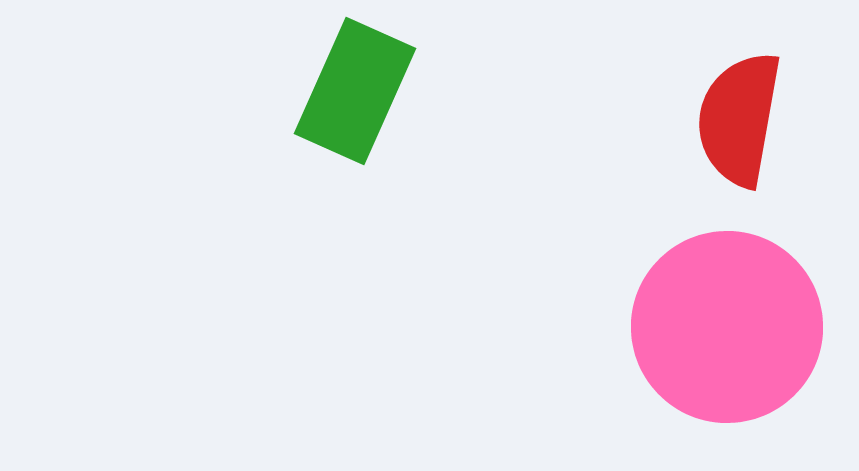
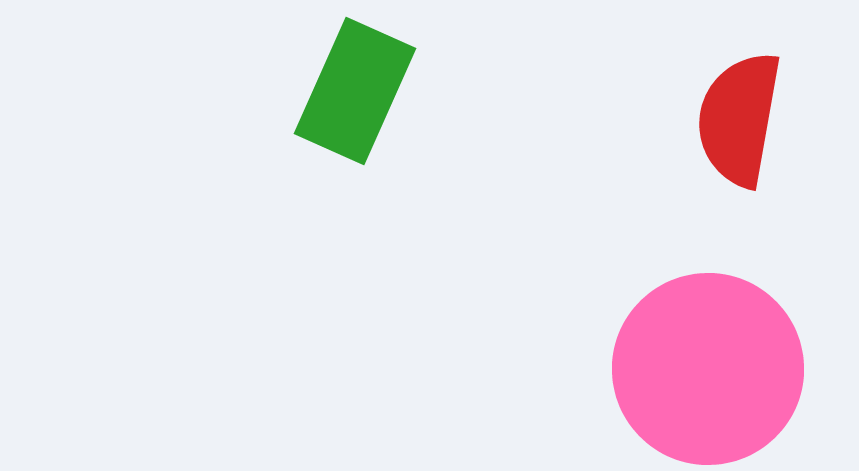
pink circle: moved 19 px left, 42 px down
